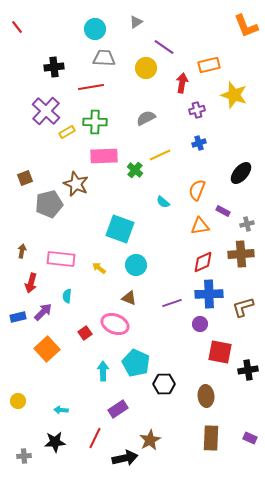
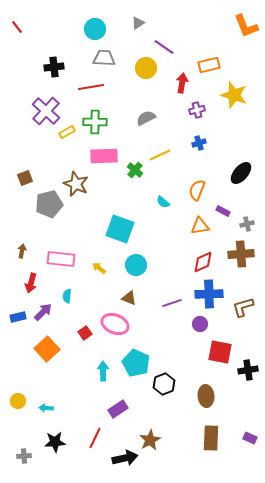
gray triangle at (136, 22): moved 2 px right, 1 px down
black hexagon at (164, 384): rotated 20 degrees counterclockwise
cyan arrow at (61, 410): moved 15 px left, 2 px up
